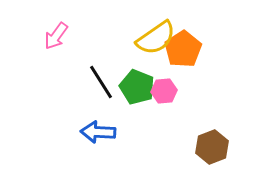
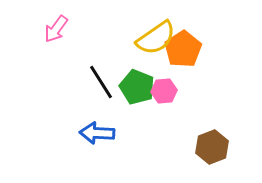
pink arrow: moved 7 px up
blue arrow: moved 1 px left, 1 px down
